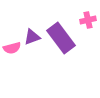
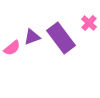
pink cross: moved 1 px right, 3 px down; rotated 35 degrees counterclockwise
pink semicircle: rotated 24 degrees counterclockwise
